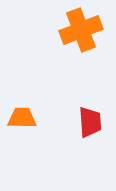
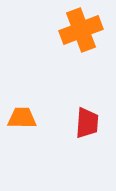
red trapezoid: moved 3 px left, 1 px down; rotated 8 degrees clockwise
